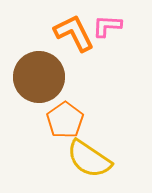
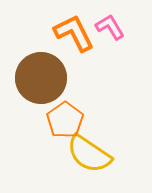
pink L-shape: moved 3 px right, 1 px down; rotated 56 degrees clockwise
brown circle: moved 2 px right, 1 px down
yellow semicircle: moved 5 px up
